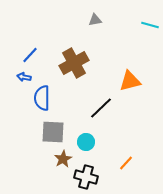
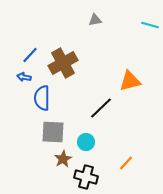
brown cross: moved 11 px left
